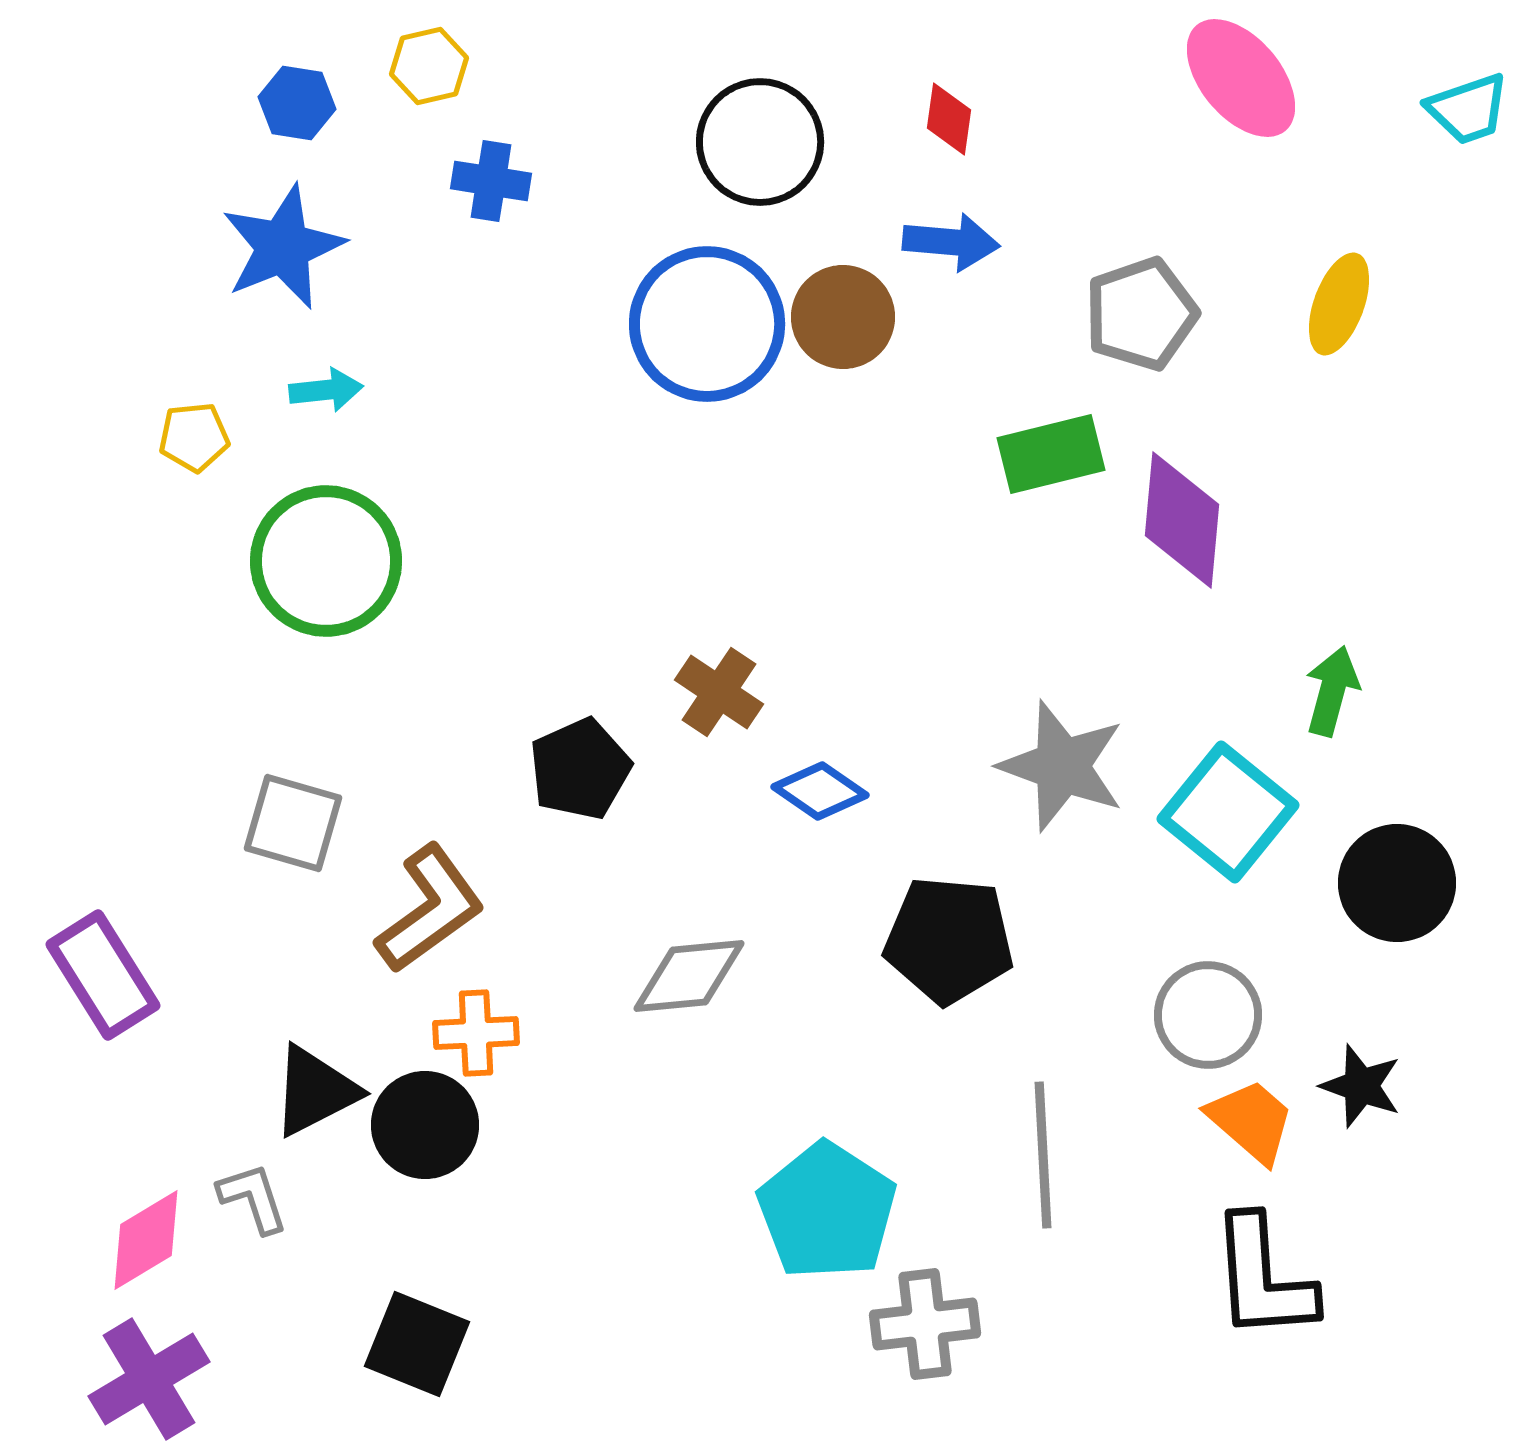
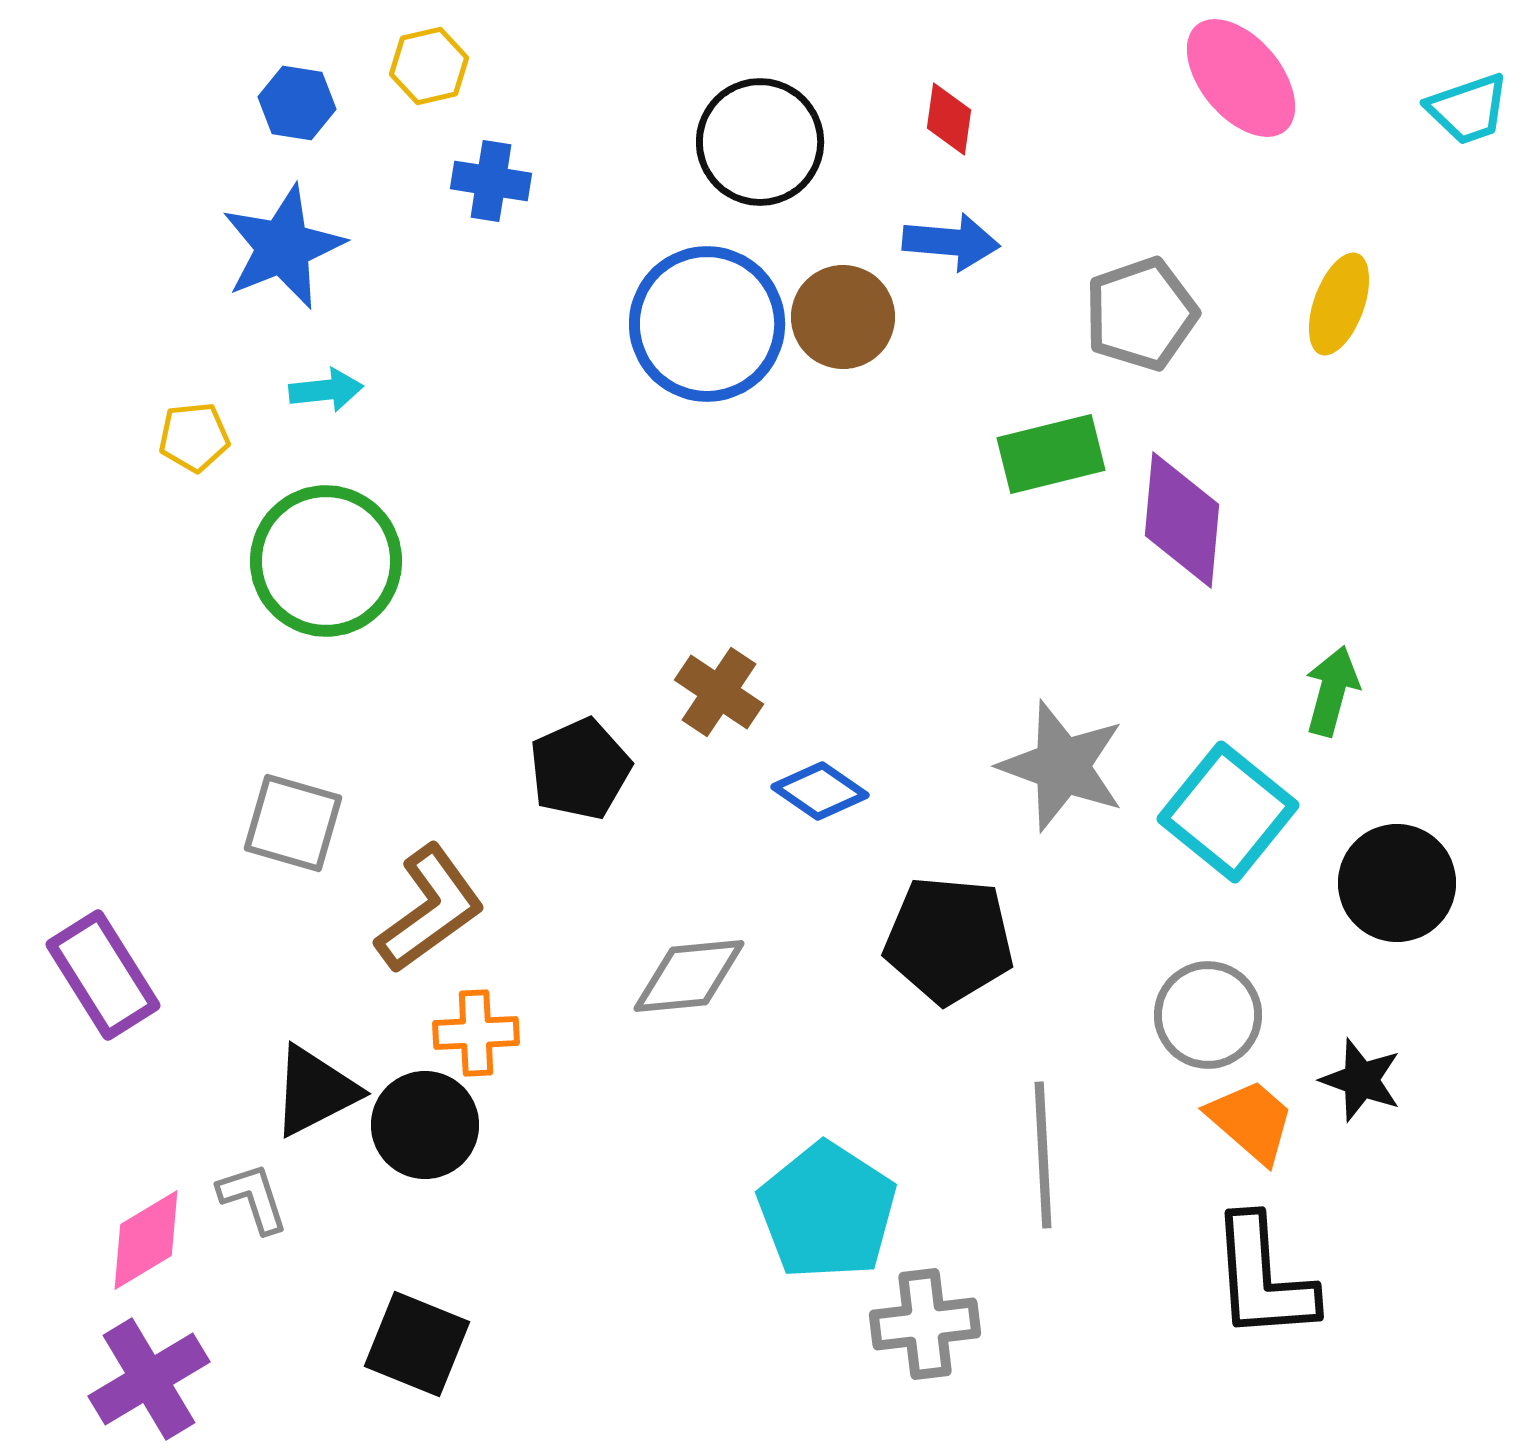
black star at (1361, 1086): moved 6 px up
